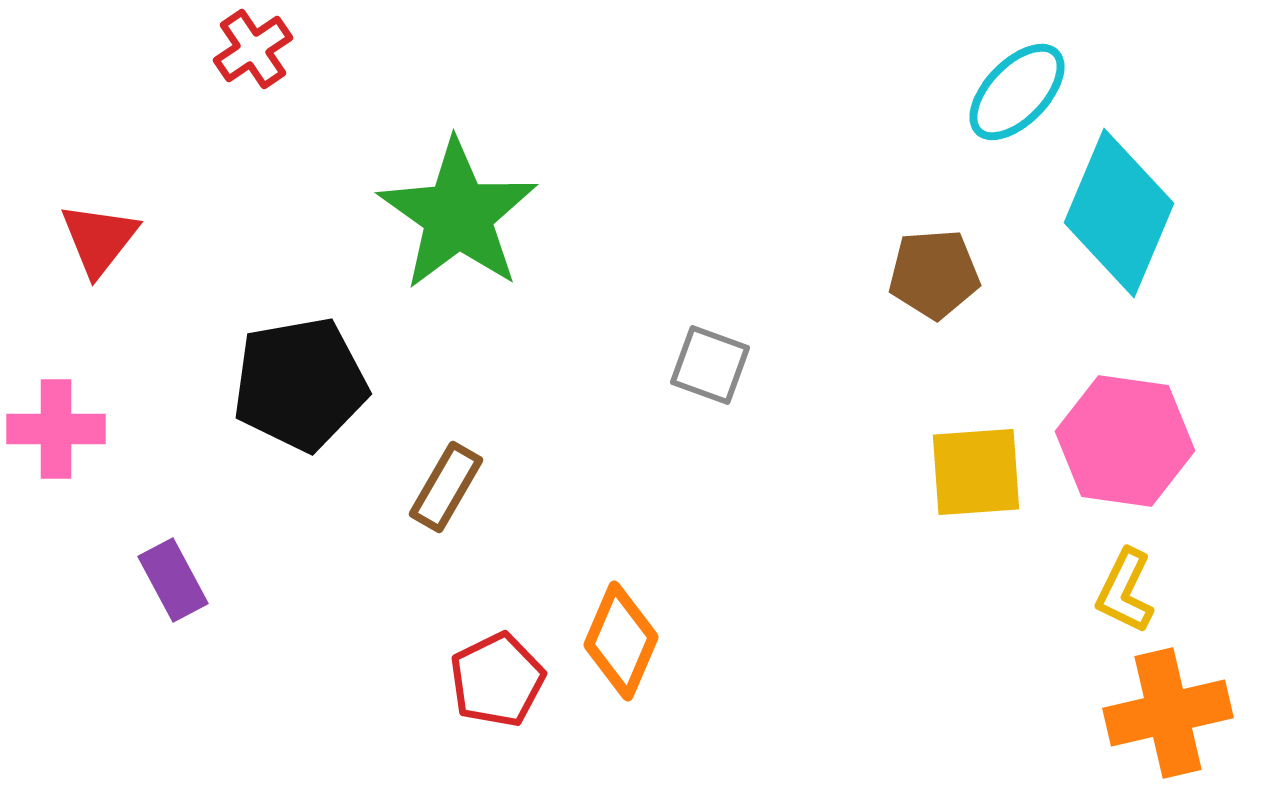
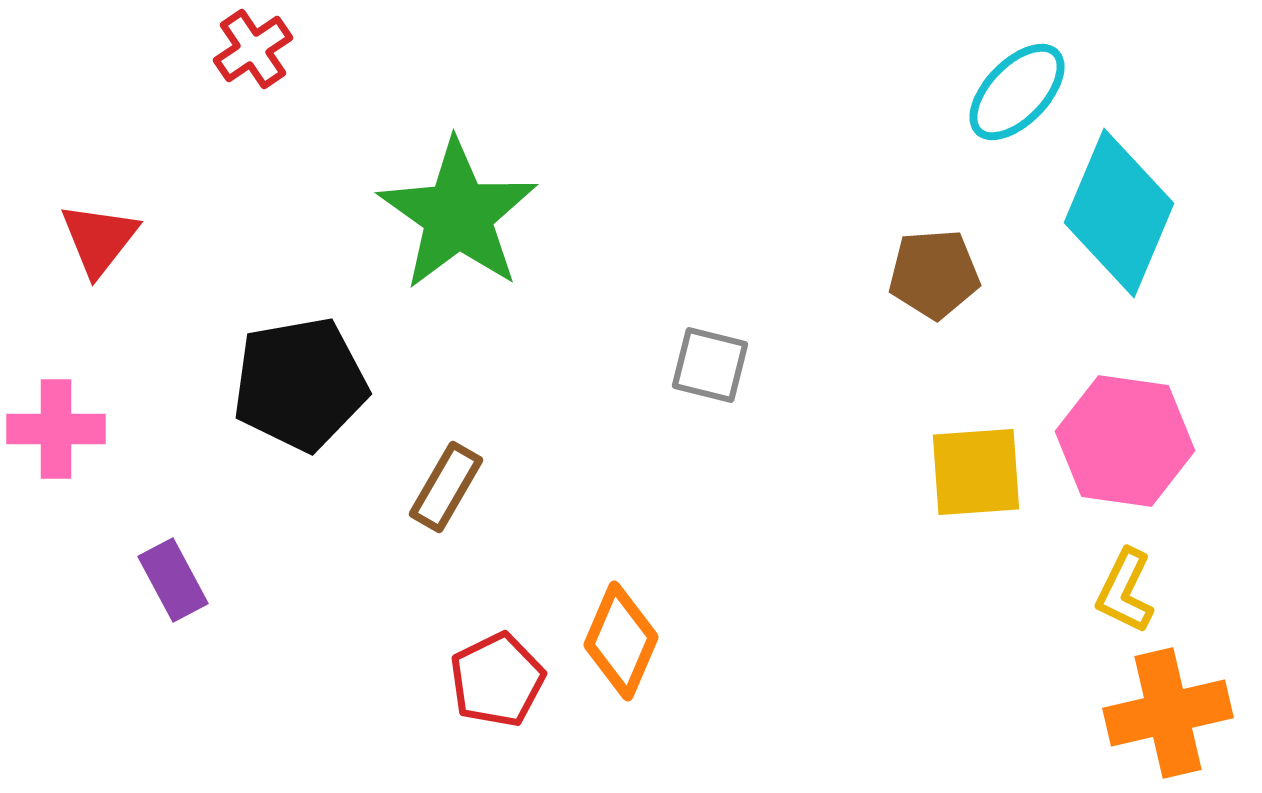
gray square: rotated 6 degrees counterclockwise
